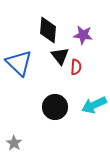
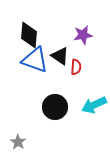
black diamond: moved 19 px left, 5 px down
purple star: rotated 18 degrees counterclockwise
black triangle: rotated 18 degrees counterclockwise
blue triangle: moved 16 px right, 3 px up; rotated 24 degrees counterclockwise
gray star: moved 4 px right, 1 px up
